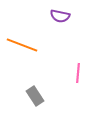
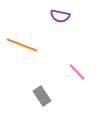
pink line: moved 1 px left, 1 px up; rotated 48 degrees counterclockwise
gray rectangle: moved 7 px right
